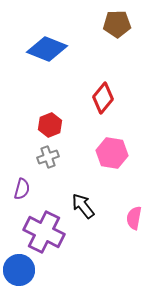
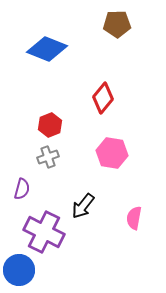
black arrow: rotated 104 degrees counterclockwise
